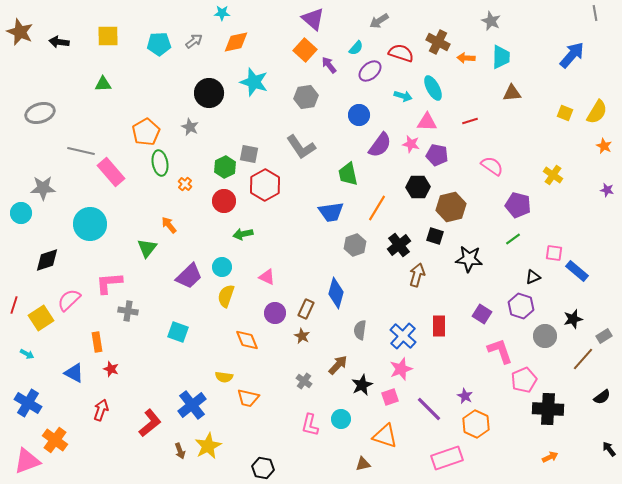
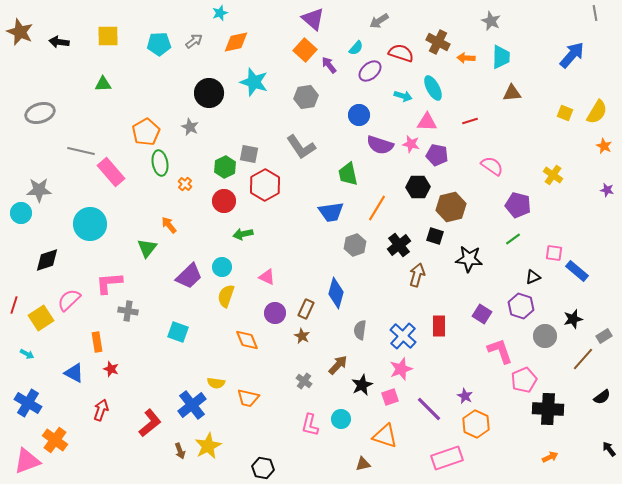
cyan star at (222, 13): moved 2 px left; rotated 21 degrees counterclockwise
purple semicircle at (380, 145): rotated 72 degrees clockwise
gray star at (43, 188): moved 4 px left, 2 px down
yellow semicircle at (224, 377): moved 8 px left, 6 px down
